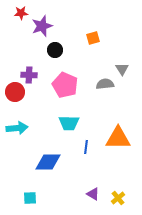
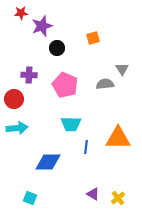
black circle: moved 2 px right, 2 px up
red circle: moved 1 px left, 7 px down
cyan trapezoid: moved 2 px right, 1 px down
cyan square: rotated 24 degrees clockwise
